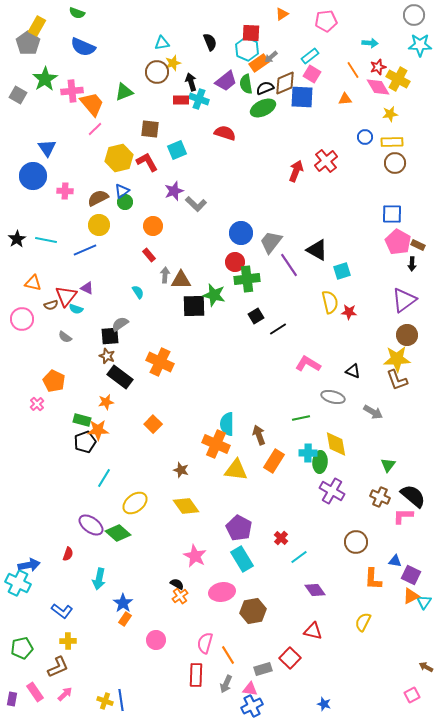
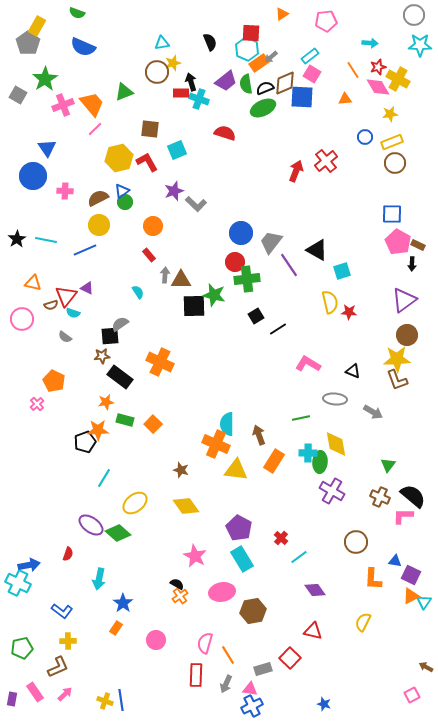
pink cross at (72, 91): moved 9 px left, 14 px down; rotated 15 degrees counterclockwise
red rectangle at (181, 100): moved 7 px up
yellow rectangle at (392, 142): rotated 20 degrees counterclockwise
cyan semicircle at (76, 309): moved 3 px left, 4 px down
brown star at (107, 356): moved 5 px left; rotated 28 degrees counterclockwise
gray ellipse at (333, 397): moved 2 px right, 2 px down; rotated 10 degrees counterclockwise
green rectangle at (82, 420): moved 43 px right
orange rectangle at (125, 619): moved 9 px left, 9 px down
